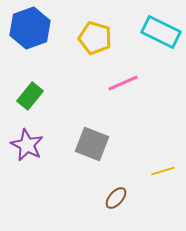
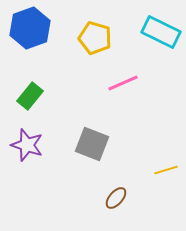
purple star: rotated 8 degrees counterclockwise
yellow line: moved 3 px right, 1 px up
